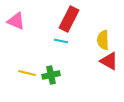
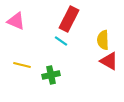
cyan line: rotated 24 degrees clockwise
yellow line: moved 5 px left, 8 px up
